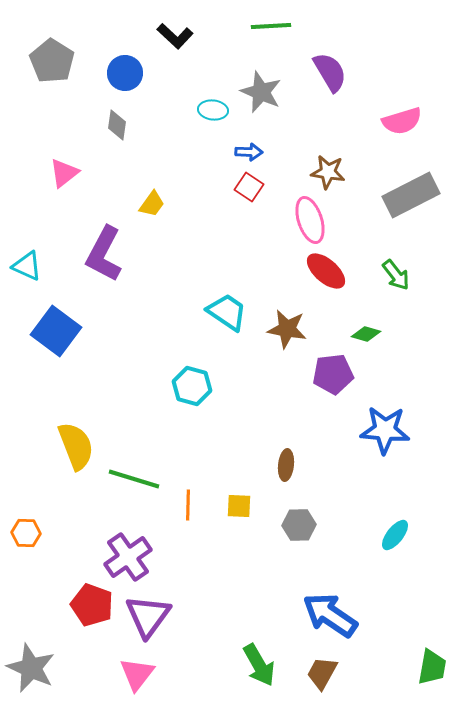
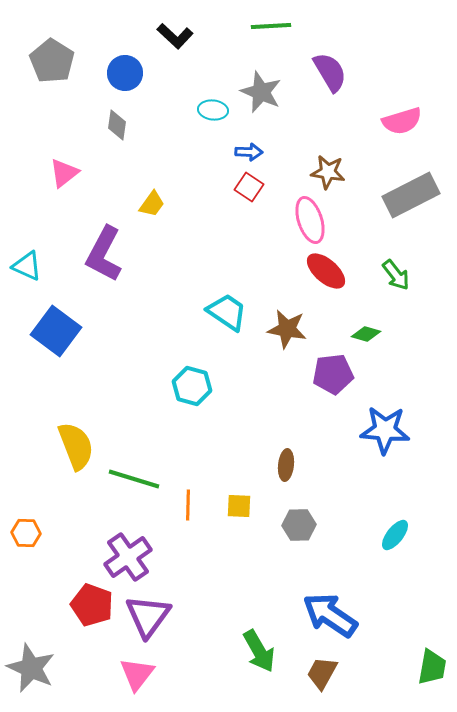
green arrow at (259, 665): moved 14 px up
